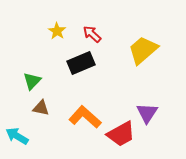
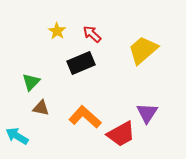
green triangle: moved 1 px left, 1 px down
